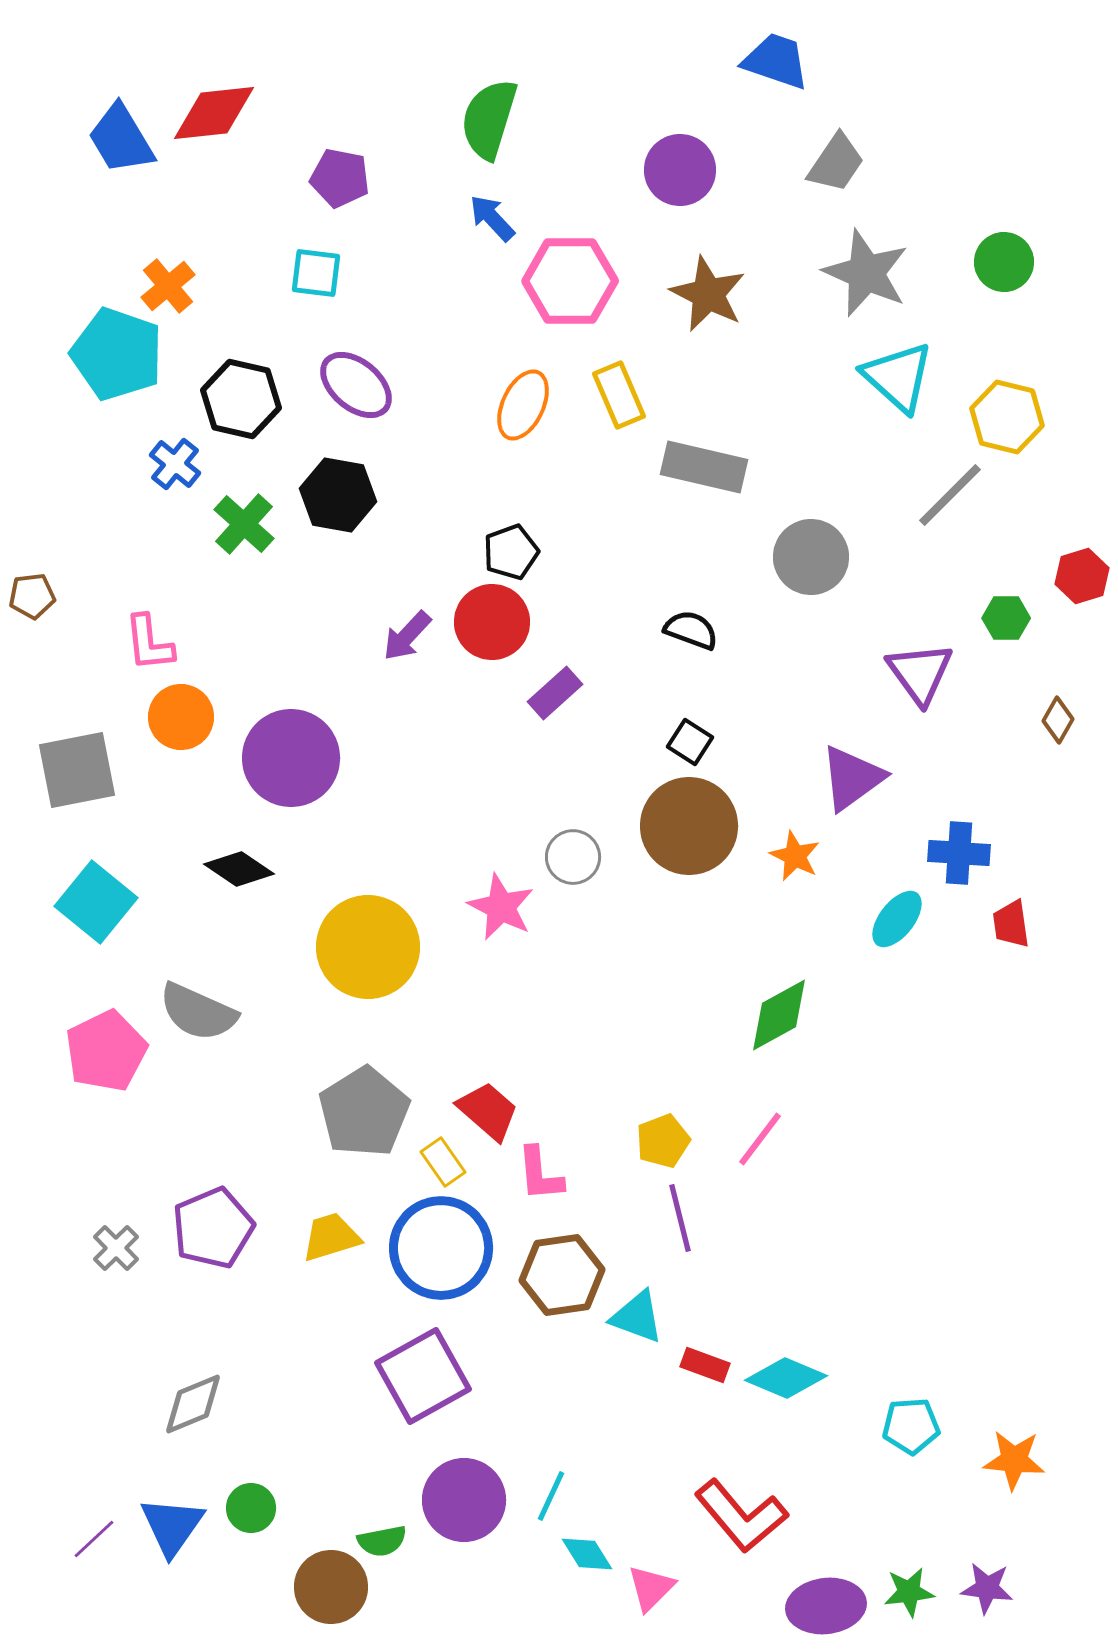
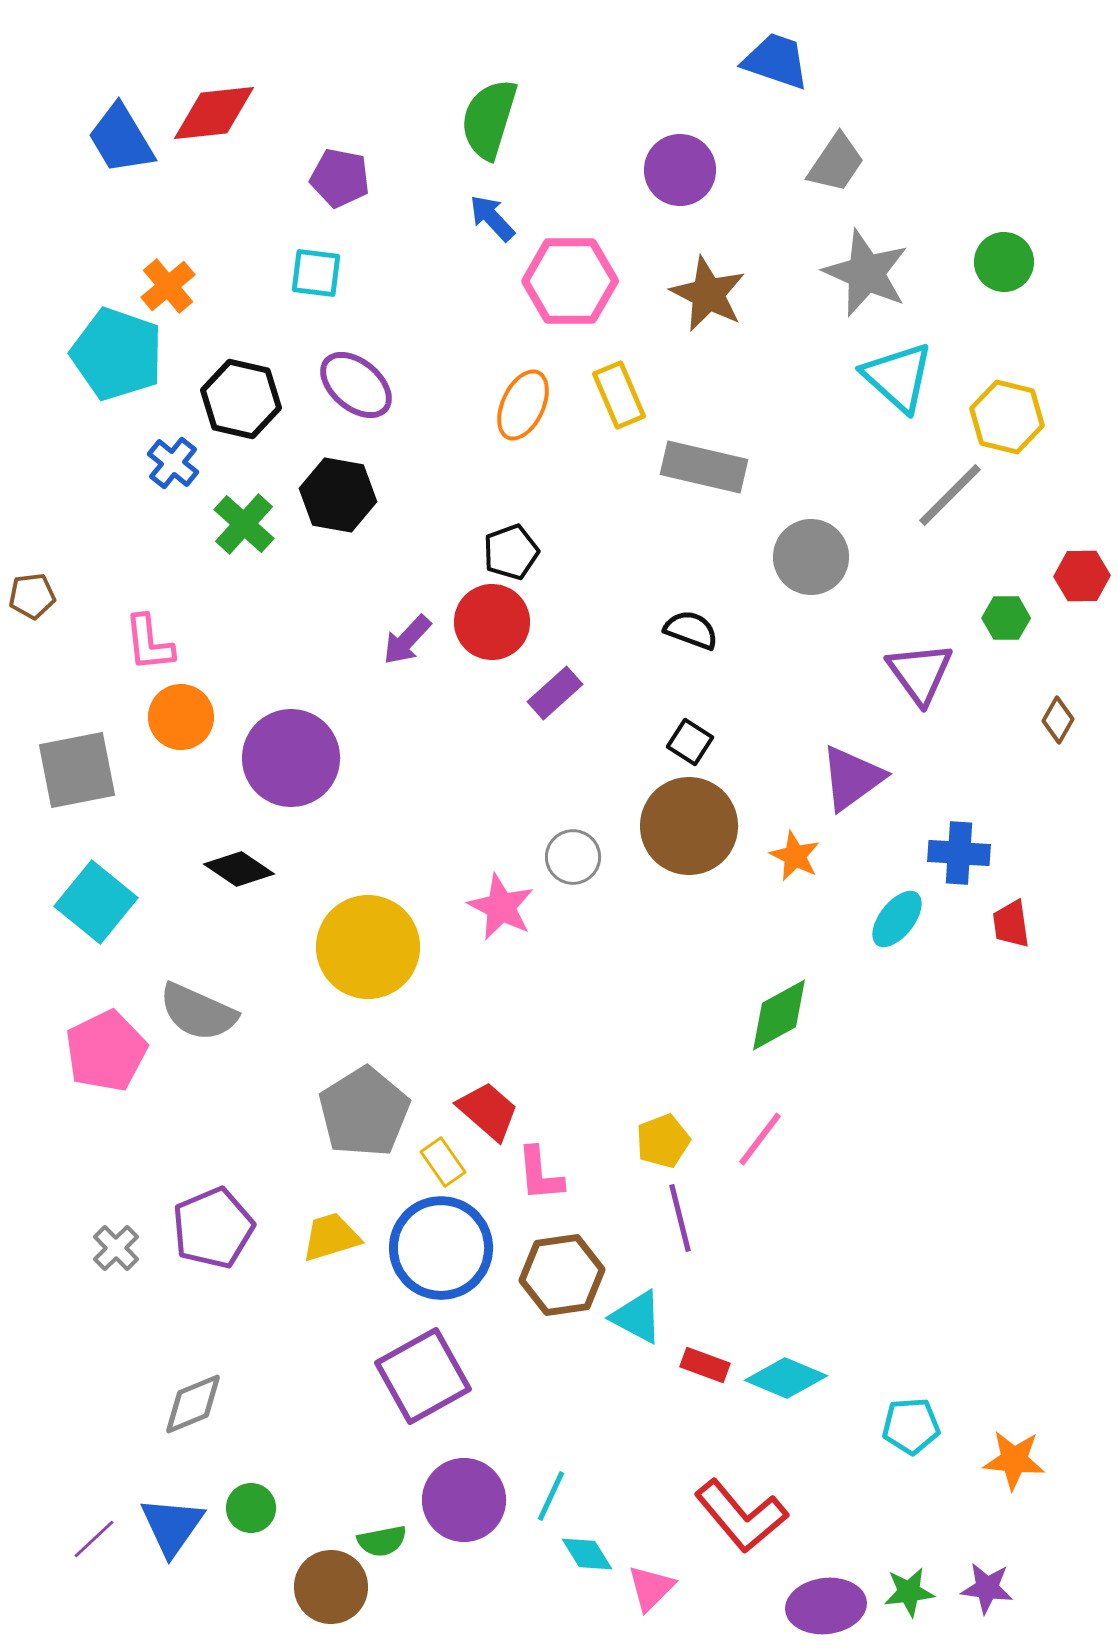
blue cross at (175, 464): moved 2 px left, 1 px up
red hexagon at (1082, 576): rotated 16 degrees clockwise
purple arrow at (407, 636): moved 4 px down
cyan triangle at (637, 1317): rotated 8 degrees clockwise
